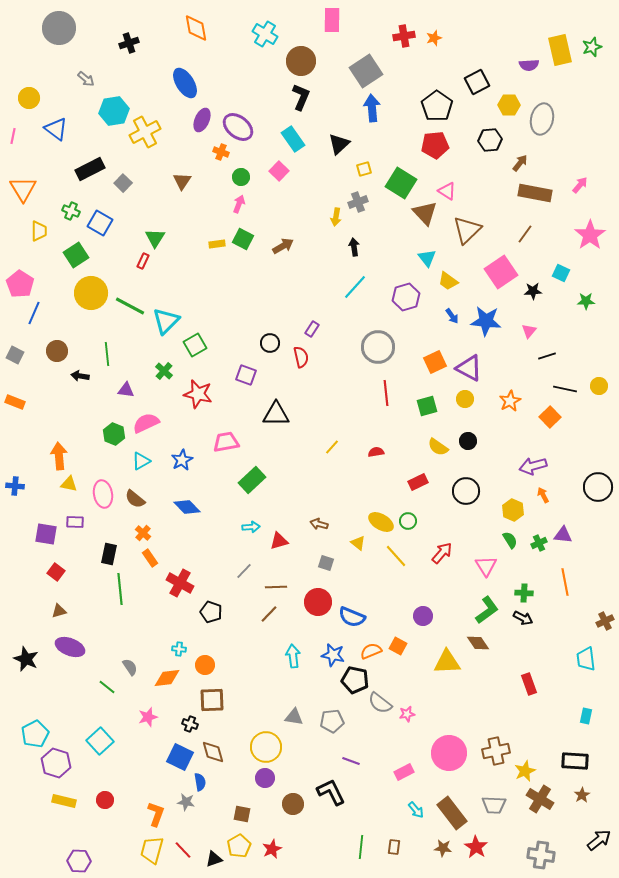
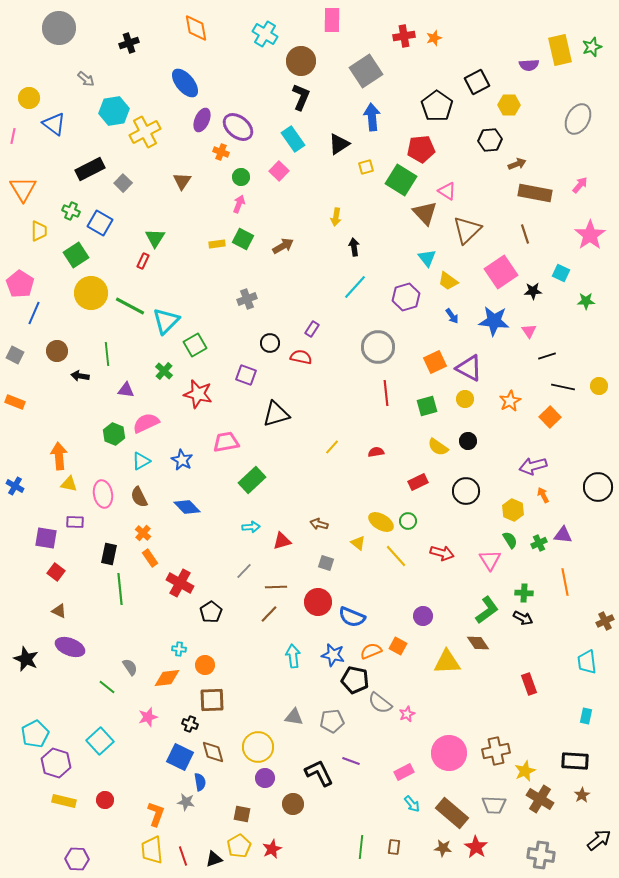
blue ellipse at (185, 83): rotated 8 degrees counterclockwise
blue arrow at (372, 108): moved 9 px down
gray ellipse at (542, 119): moved 36 px right; rotated 16 degrees clockwise
blue triangle at (56, 129): moved 2 px left, 5 px up
black triangle at (339, 144): rotated 10 degrees clockwise
red pentagon at (435, 145): moved 14 px left, 4 px down
brown arrow at (520, 163): moved 3 px left, 1 px down; rotated 30 degrees clockwise
yellow square at (364, 169): moved 2 px right, 2 px up
green square at (401, 183): moved 3 px up
gray cross at (358, 202): moved 111 px left, 97 px down
brown line at (525, 234): rotated 54 degrees counterclockwise
blue star at (486, 321): moved 8 px right
pink triangle at (529, 331): rotated 14 degrees counterclockwise
red semicircle at (301, 357): rotated 65 degrees counterclockwise
black line at (565, 389): moved 2 px left, 2 px up
black triangle at (276, 414): rotated 16 degrees counterclockwise
blue star at (182, 460): rotated 15 degrees counterclockwise
blue cross at (15, 486): rotated 24 degrees clockwise
brown semicircle at (135, 499): moved 4 px right, 2 px up; rotated 25 degrees clockwise
purple square at (46, 534): moved 4 px down
red triangle at (279, 541): moved 3 px right
red arrow at (442, 553): rotated 65 degrees clockwise
pink triangle at (486, 566): moved 4 px right, 6 px up
brown triangle at (59, 611): rotated 42 degrees clockwise
black pentagon at (211, 612): rotated 20 degrees clockwise
cyan trapezoid at (586, 659): moved 1 px right, 3 px down
pink star at (407, 714): rotated 14 degrees counterclockwise
yellow circle at (266, 747): moved 8 px left
black L-shape at (331, 792): moved 12 px left, 19 px up
cyan arrow at (416, 810): moved 4 px left, 6 px up
brown rectangle at (452, 813): rotated 12 degrees counterclockwise
yellow trapezoid at (152, 850): rotated 20 degrees counterclockwise
red line at (183, 850): moved 6 px down; rotated 24 degrees clockwise
purple hexagon at (79, 861): moved 2 px left, 2 px up
